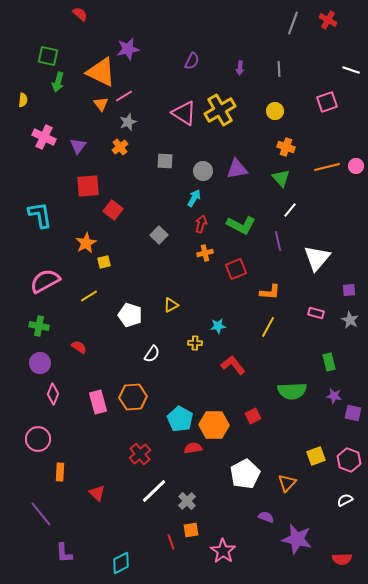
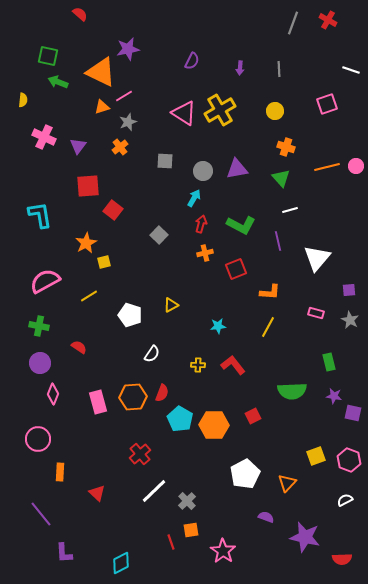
green arrow at (58, 82): rotated 96 degrees clockwise
pink square at (327, 102): moved 2 px down
orange triangle at (101, 104): moved 1 px right, 3 px down; rotated 49 degrees clockwise
white line at (290, 210): rotated 35 degrees clockwise
yellow cross at (195, 343): moved 3 px right, 22 px down
red semicircle at (193, 448): moved 31 px left, 55 px up; rotated 120 degrees clockwise
purple star at (297, 539): moved 8 px right, 2 px up
